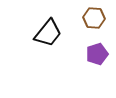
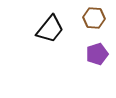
black trapezoid: moved 2 px right, 4 px up
